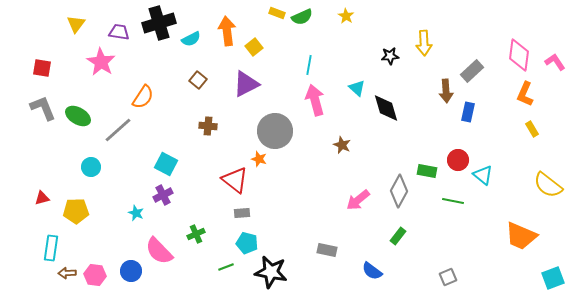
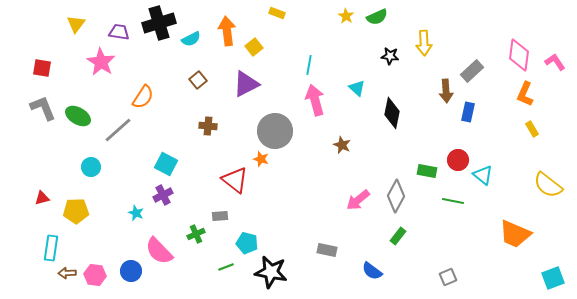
green semicircle at (302, 17): moved 75 px right
black star at (390, 56): rotated 12 degrees clockwise
brown square at (198, 80): rotated 12 degrees clockwise
black diamond at (386, 108): moved 6 px right, 5 px down; rotated 28 degrees clockwise
orange star at (259, 159): moved 2 px right
gray diamond at (399, 191): moved 3 px left, 5 px down
gray rectangle at (242, 213): moved 22 px left, 3 px down
orange trapezoid at (521, 236): moved 6 px left, 2 px up
